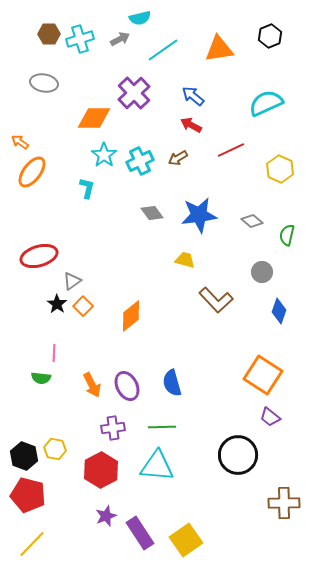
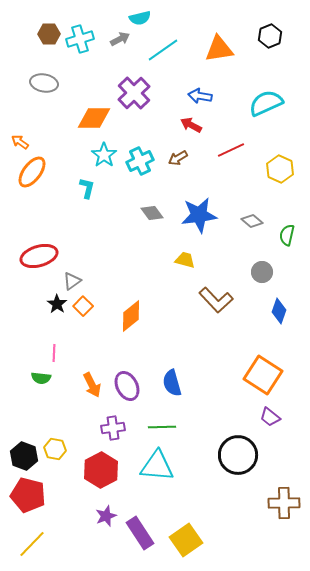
blue arrow at (193, 96): moved 7 px right; rotated 30 degrees counterclockwise
